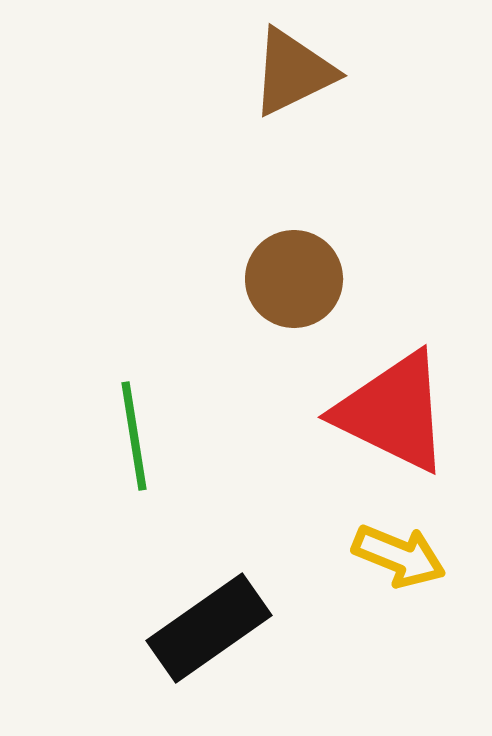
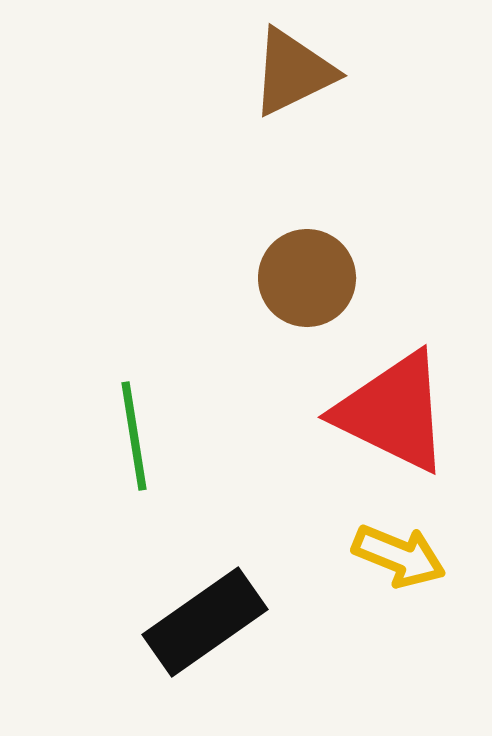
brown circle: moved 13 px right, 1 px up
black rectangle: moved 4 px left, 6 px up
